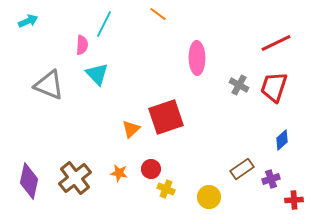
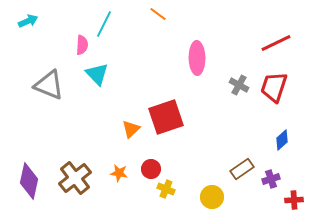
yellow circle: moved 3 px right
